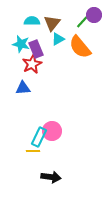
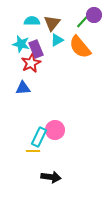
cyan triangle: moved 1 px left, 1 px down
red star: moved 1 px left, 1 px up
pink circle: moved 3 px right, 1 px up
